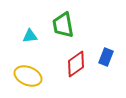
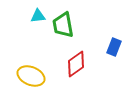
cyan triangle: moved 8 px right, 20 px up
blue rectangle: moved 8 px right, 10 px up
yellow ellipse: moved 3 px right
